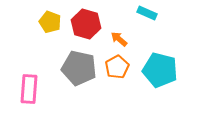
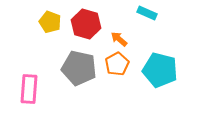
orange pentagon: moved 3 px up
